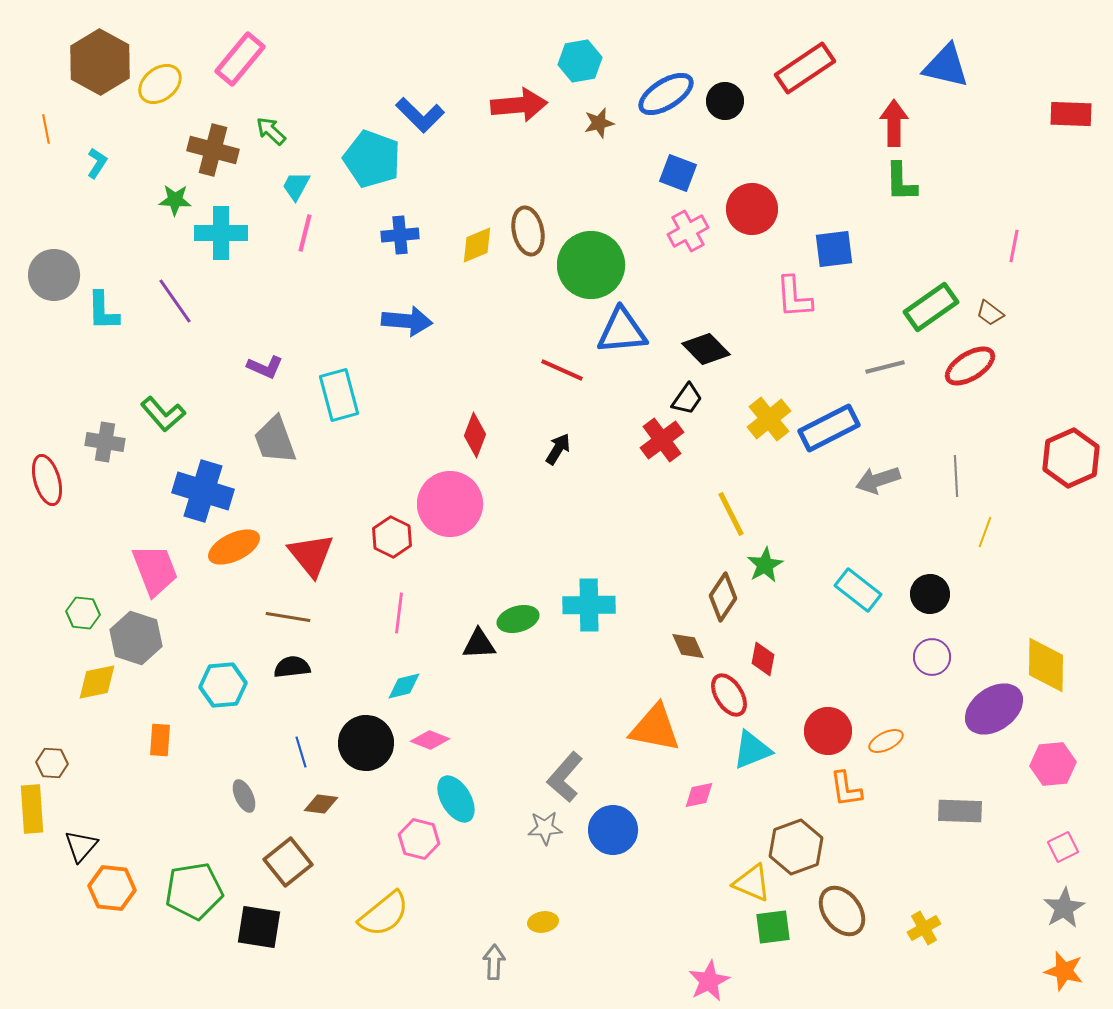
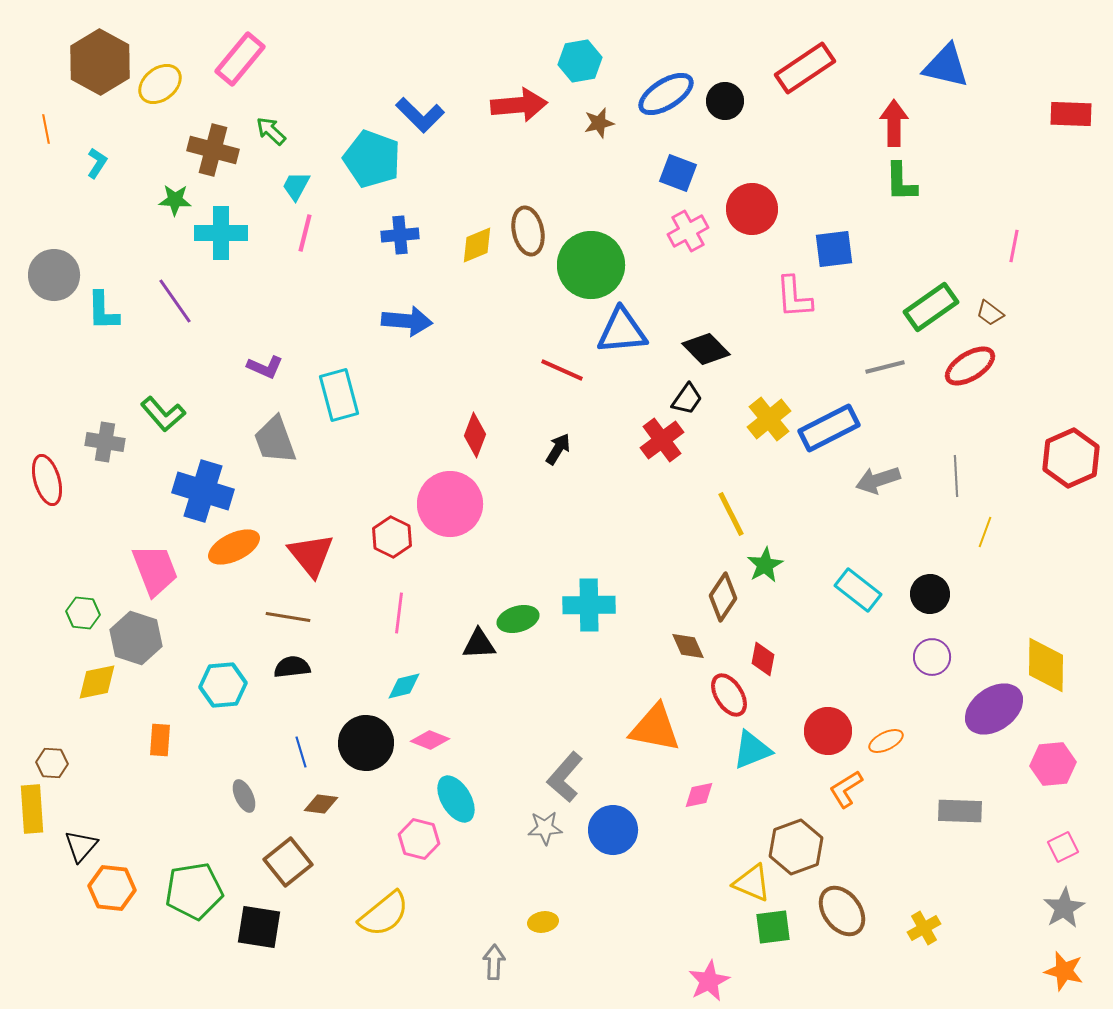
orange L-shape at (846, 789): rotated 66 degrees clockwise
